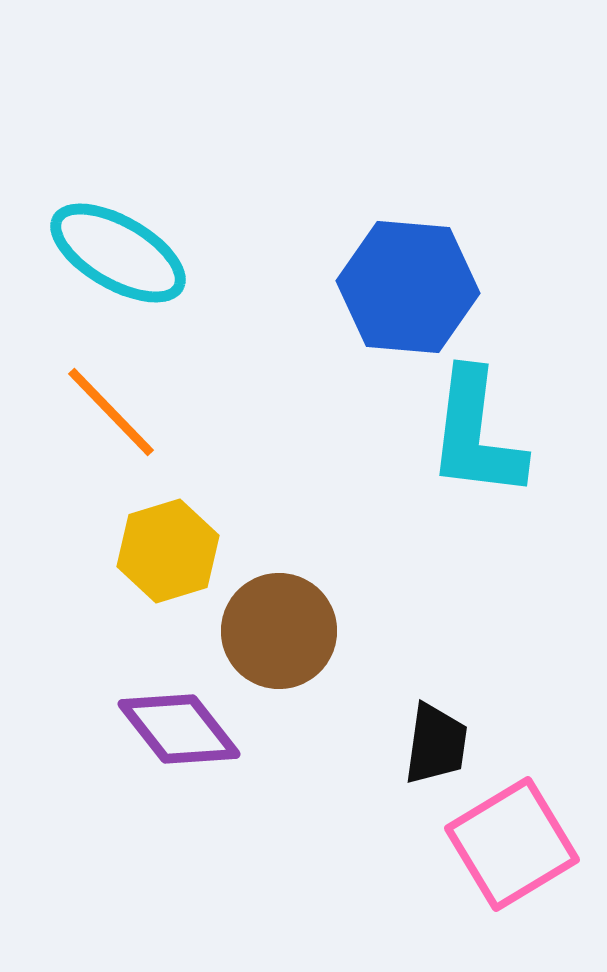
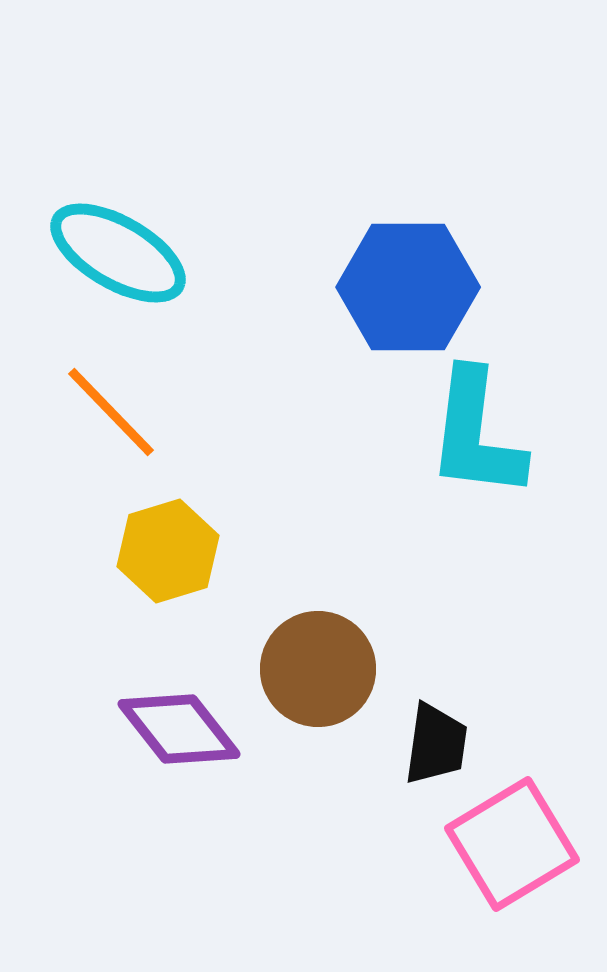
blue hexagon: rotated 5 degrees counterclockwise
brown circle: moved 39 px right, 38 px down
